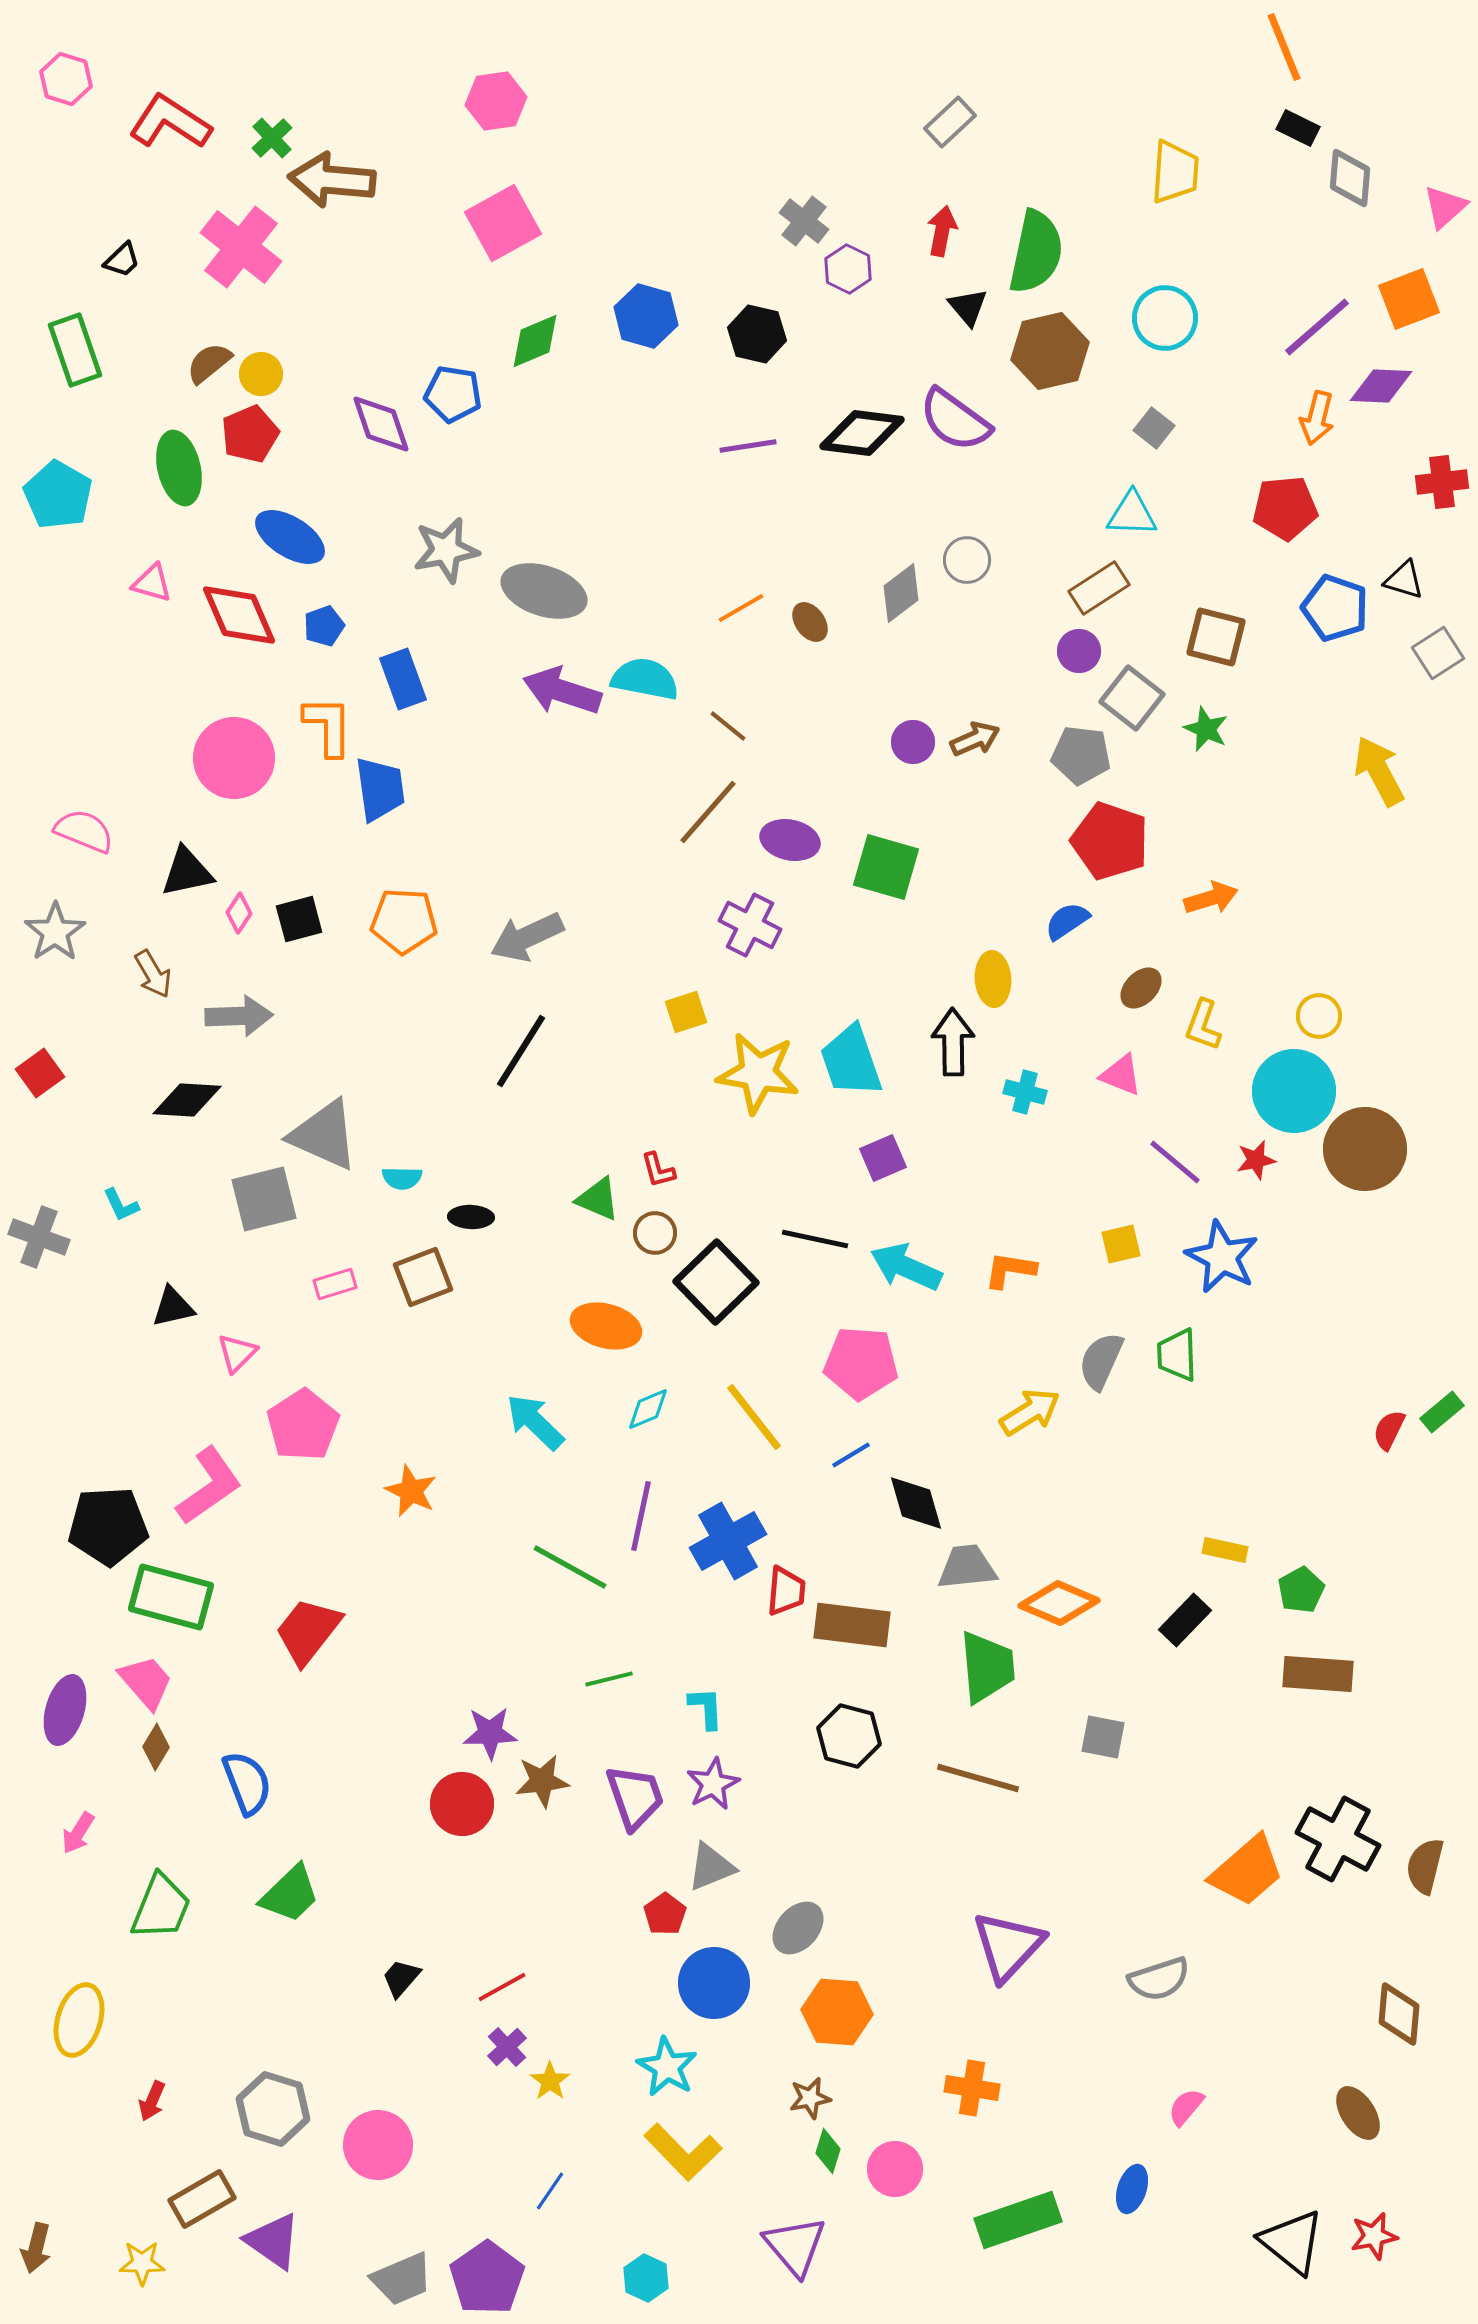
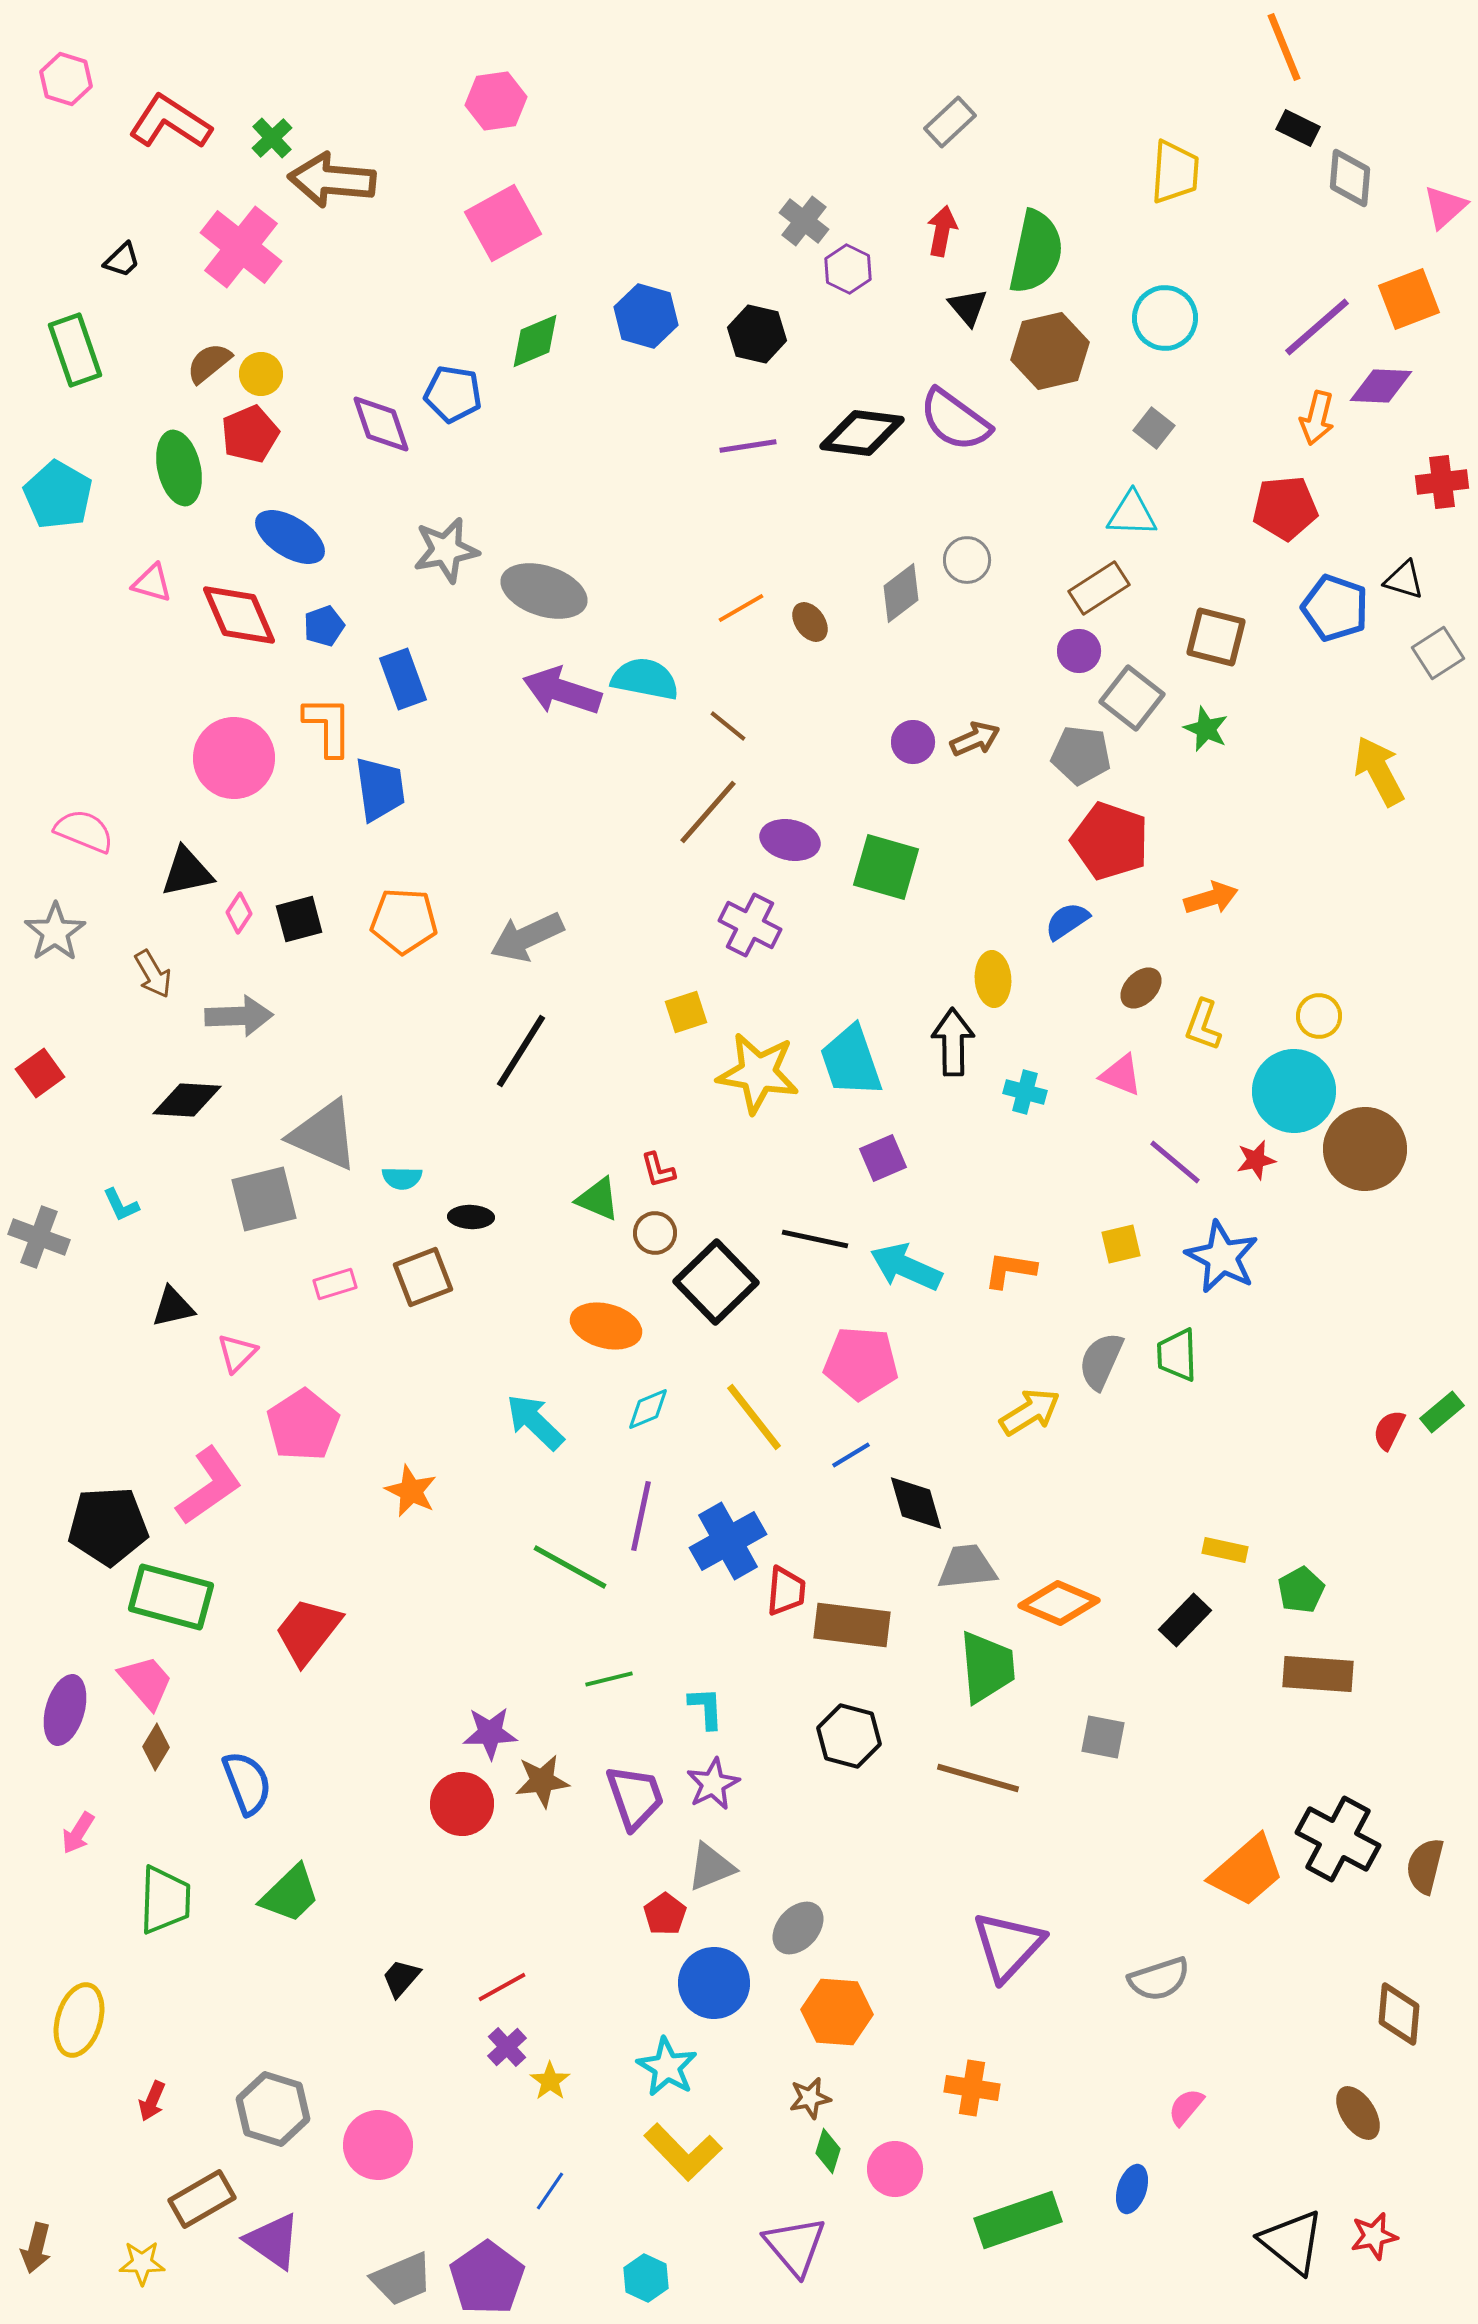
green trapezoid at (161, 1907): moved 4 px right, 7 px up; rotated 20 degrees counterclockwise
